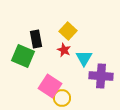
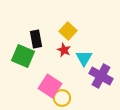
purple cross: rotated 25 degrees clockwise
